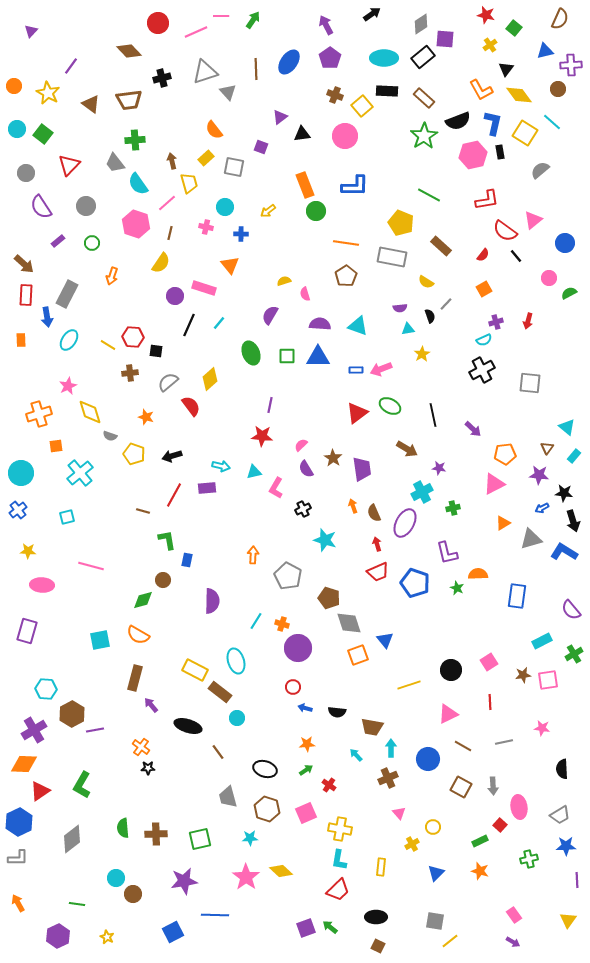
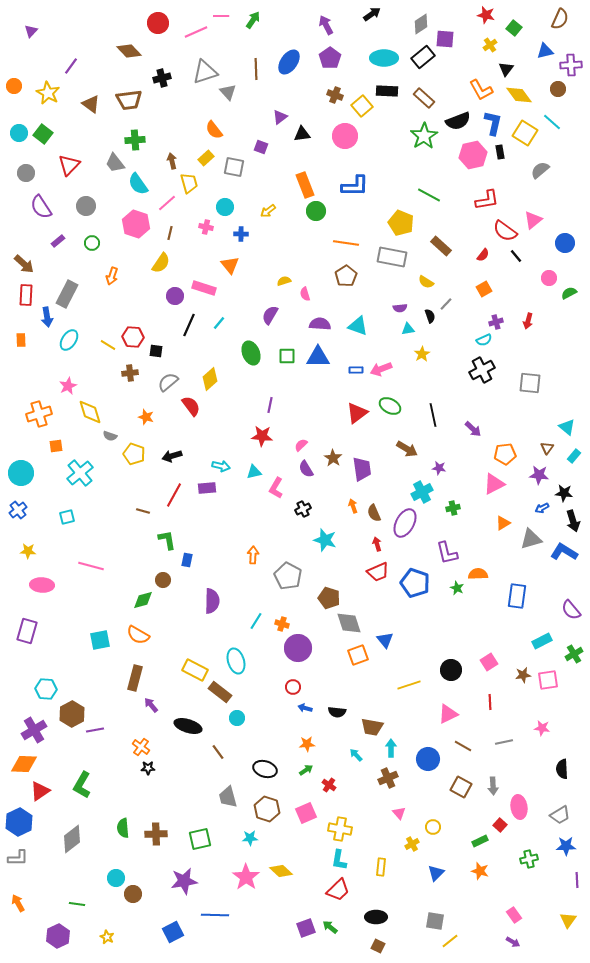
cyan circle at (17, 129): moved 2 px right, 4 px down
